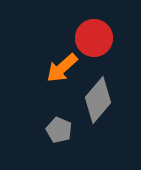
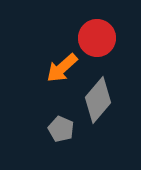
red circle: moved 3 px right
gray pentagon: moved 2 px right, 1 px up
